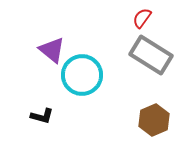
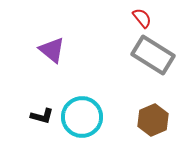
red semicircle: rotated 105 degrees clockwise
gray rectangle: moved 2 px right
cyan circle: moved 42 px down
brown hexagon: moved 1 px left
